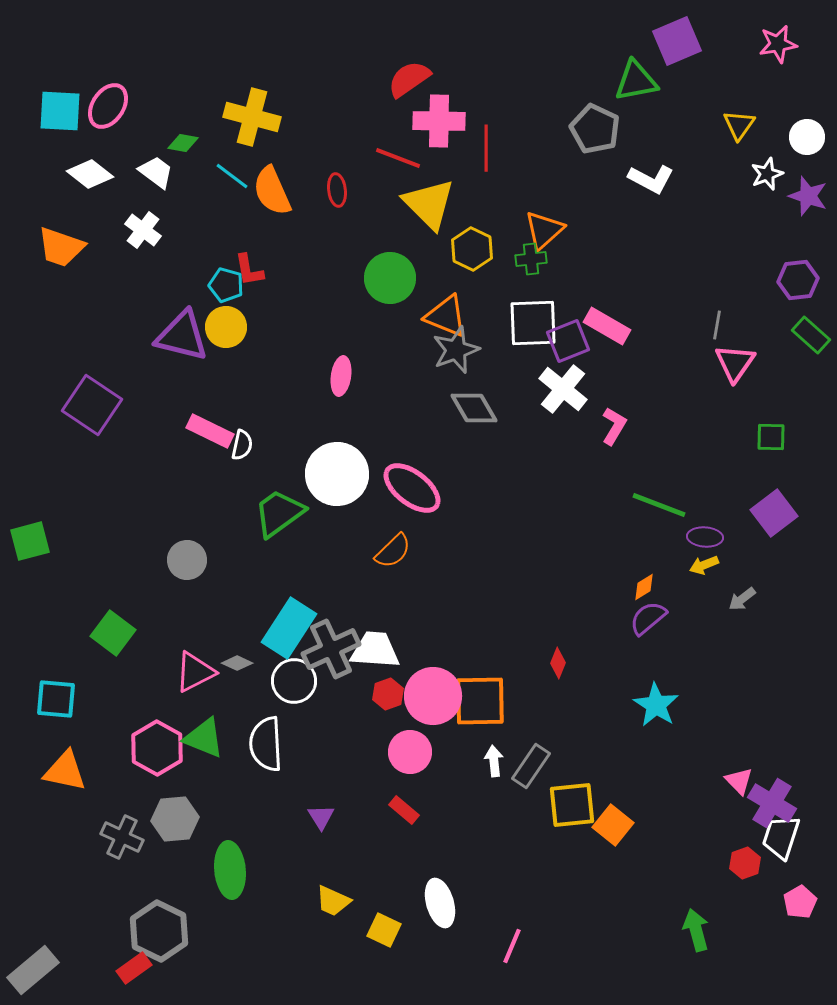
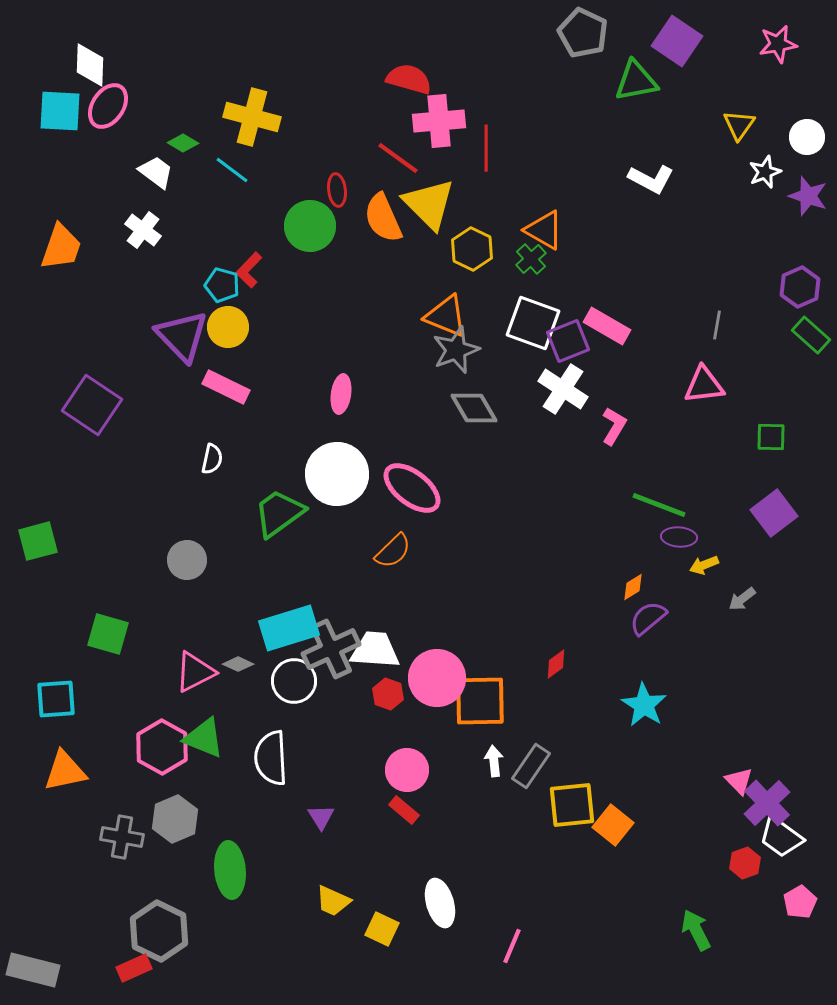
purple square at (677, 41): rotated 33 degrees counterclockwise
red semicircle at (409, 79): rotated 51 degrees clockwise
pink cross at (439, 121): rotated 6 degrees counterclockwise
gray pentagon at (595, 129): moved 12 px left, 96 px up
green diamond at (183, 143): rotated 20 degrees clockwise
red line at (398, 158): rotated 15 degrees clockwise
white diamond at (90, 174): moved 109 px up; rotated 54 degrees clockwise
white star at (767, 174): moved 2 px left, 2 px up
cyan line at (232, 176): moved 6 px up
orange semicircle at (272, 191): moved 111 px right, 27 px down
orange triangle at (544, 230): rotated 48 degrees counterclockwise
orange trapezoid at (61, 247): rotated 90 degrees counterclockwise
green cross at (531, 259): rotated 36 degrees counterclockwise
red L-shape at (249, 270): rotated 54 degrees clockwise
green circle at (390, 278): moved 80 px left, 52 px up
purple hexagon at (798, 280): moved 2 px right, 7 px down; rotated 18 degrees counterclockwise
cyan pentagon at (226, 285): moved 4 px left
white square at (533, 323): rotated 22 degrees clockwise
yellow circle at (226, 327): moved 2 px right
purple triangle at (182, 336): rotated 32 degrees clockwise
pink triangle at (735, 363): moved 31 px left, 22 px down; rotated 48 degrees clockwise
pink ellipse at (341, 376): moved 18 px down
white cross at (563, 389): rotated 6 degrees counterclockwise
pink rectangle at (210, 431): moved 16 px right, 44 px up
white semicircle at (242, 445): moved 30 px left, 14 px down
purple ellipse at (705, 537): moved 26 px left
green square at (30, 541): moved 8 px right
orange diamond at (644, 587): moved 11 px left
cyan rectangle at (289, 628): rotated 40 degrees clockwise
green square at (113, 633): moved 5 px left, 1 px down; rotated 21 degrees counterclockwise
gray diamond at (237, 663): moved 1 px right, 1 px down
red diamond at (558, 663): moved 2 px left, 1 px down; rotated 32 degrees clockwise
red hexagon at (388, 694): rotated 20 degrees counterclockwise
pink circle at (433, 696): moved 4 px right, 18 px up
cyan square at (56, 699): rotated 9 degrees counterclockwise
cyan star at (656, 705): moved 12 px left
white semicircle at (266, 744): moved 5 px right, 14 px down
pink hexagon at (157, 748): moved 5 px right, 1 px up
pink circle at (410, 752): moved 3 px left, 18 px down
orange triangle at (65, 771): rotated 24 degrees counterclockwise
purple cross at (772, 803): moved 5 px left; rotated 15 degrees clockwise
gray hexagon at (175, 819): rotated 18 degrees counterclockwise
gray cross at (122, 837): rotated 15 degrees counterclockwise
white trapezoid at (781, 837): rotated 72 degrees counterclockwise
yellow square at (384, 930): moved 2 px left, 1 px up
green arrow at (696, 930): rotated 12 degrees counterclockwise
red rectangle at (134, 968): rotated 12 degrees clockwise
gray rectangle at (33, 970): rotated 54 degrees clockwise
